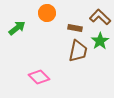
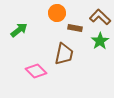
orange circle: moved 10 px right
green arrow: moved 2 px right, 2 px down
brown trapezoid: moved 14 px left, 3 px down
pink diamond: moved 3 px left, 6 px up
